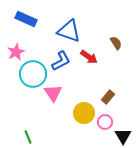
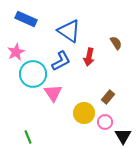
blue triangle: rotated 15 degrees clockwise
red arrow: rotated 66 degrees clockwise
